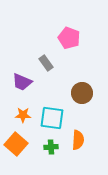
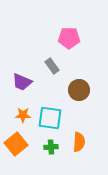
pink pentagon: rotated 20 degrees counterclockwise
gray rectangle: moved 6 px right, 3 px down
brown circle: moved 3 px left, 3 px up
cyan square: moved 2 px left
orange semicircle: moved 1 px right, 2 px down
orange square: rotated 10 degrees clockwise
